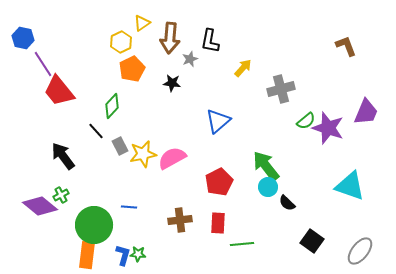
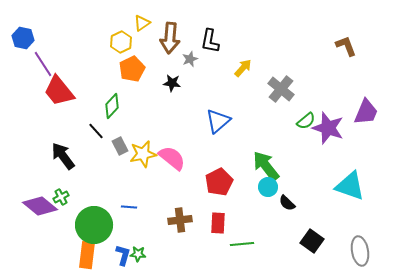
gray cross: rotated 36 degrees counterclockwise
pink semicircle: rotated 68 degrees clockwise
green cross: moved 2 px down
gray ellipse: rotated 48 degrees counterclockwise
